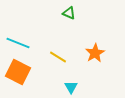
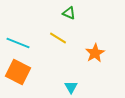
yellow line: moved 19 px up
